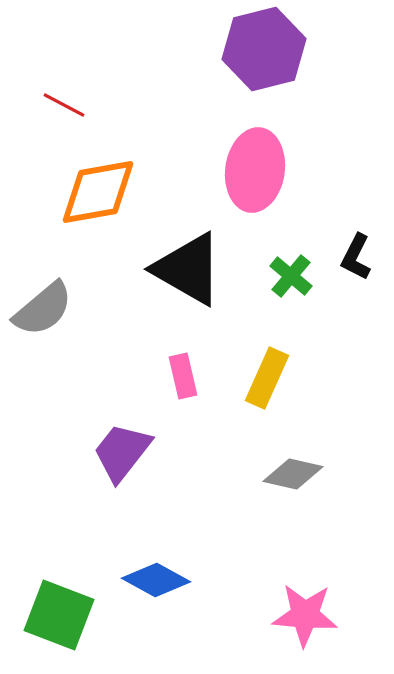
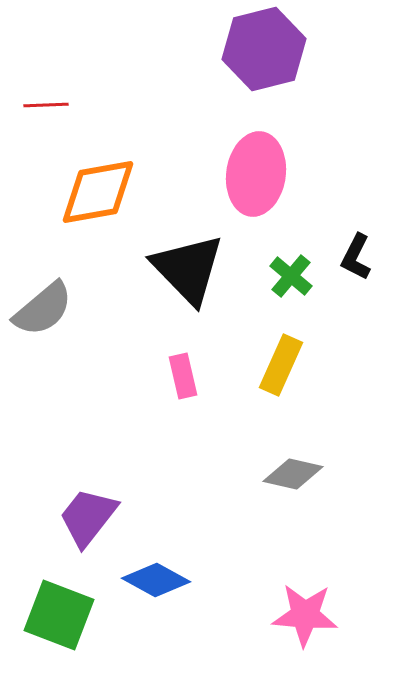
red line: moved 18 px left; rotated 30 degrees counterclockwise
pink ellipse: moved 1 px right, 4 px down
black triangle: rotated 16 degrees clockwise
yellow rectangle: moved 14 px right, 13 px up
purple trapezoid: moved 34 px left, 65 px down
